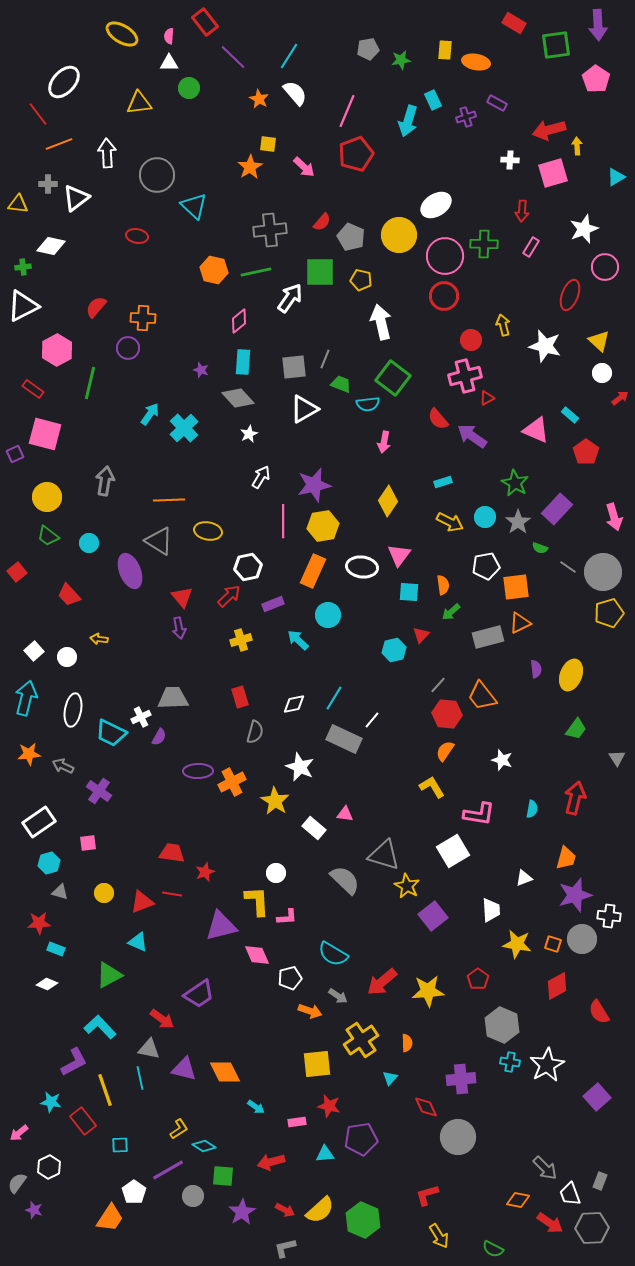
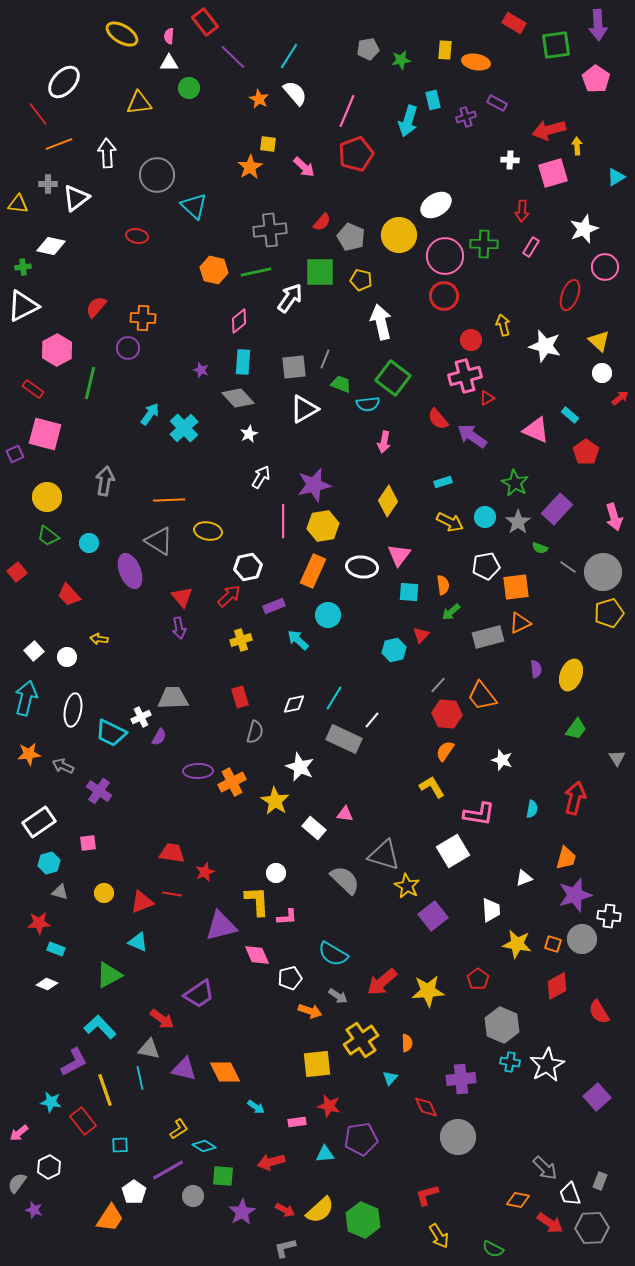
cyan rectangle at (433, 100): rotated 12 degrees clockwise
purple rectangle at (273, 604): moved 1 px right, 2 px down
